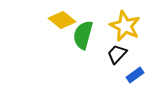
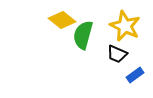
black trapezoid: rotated 110 degrees counterclockwise
